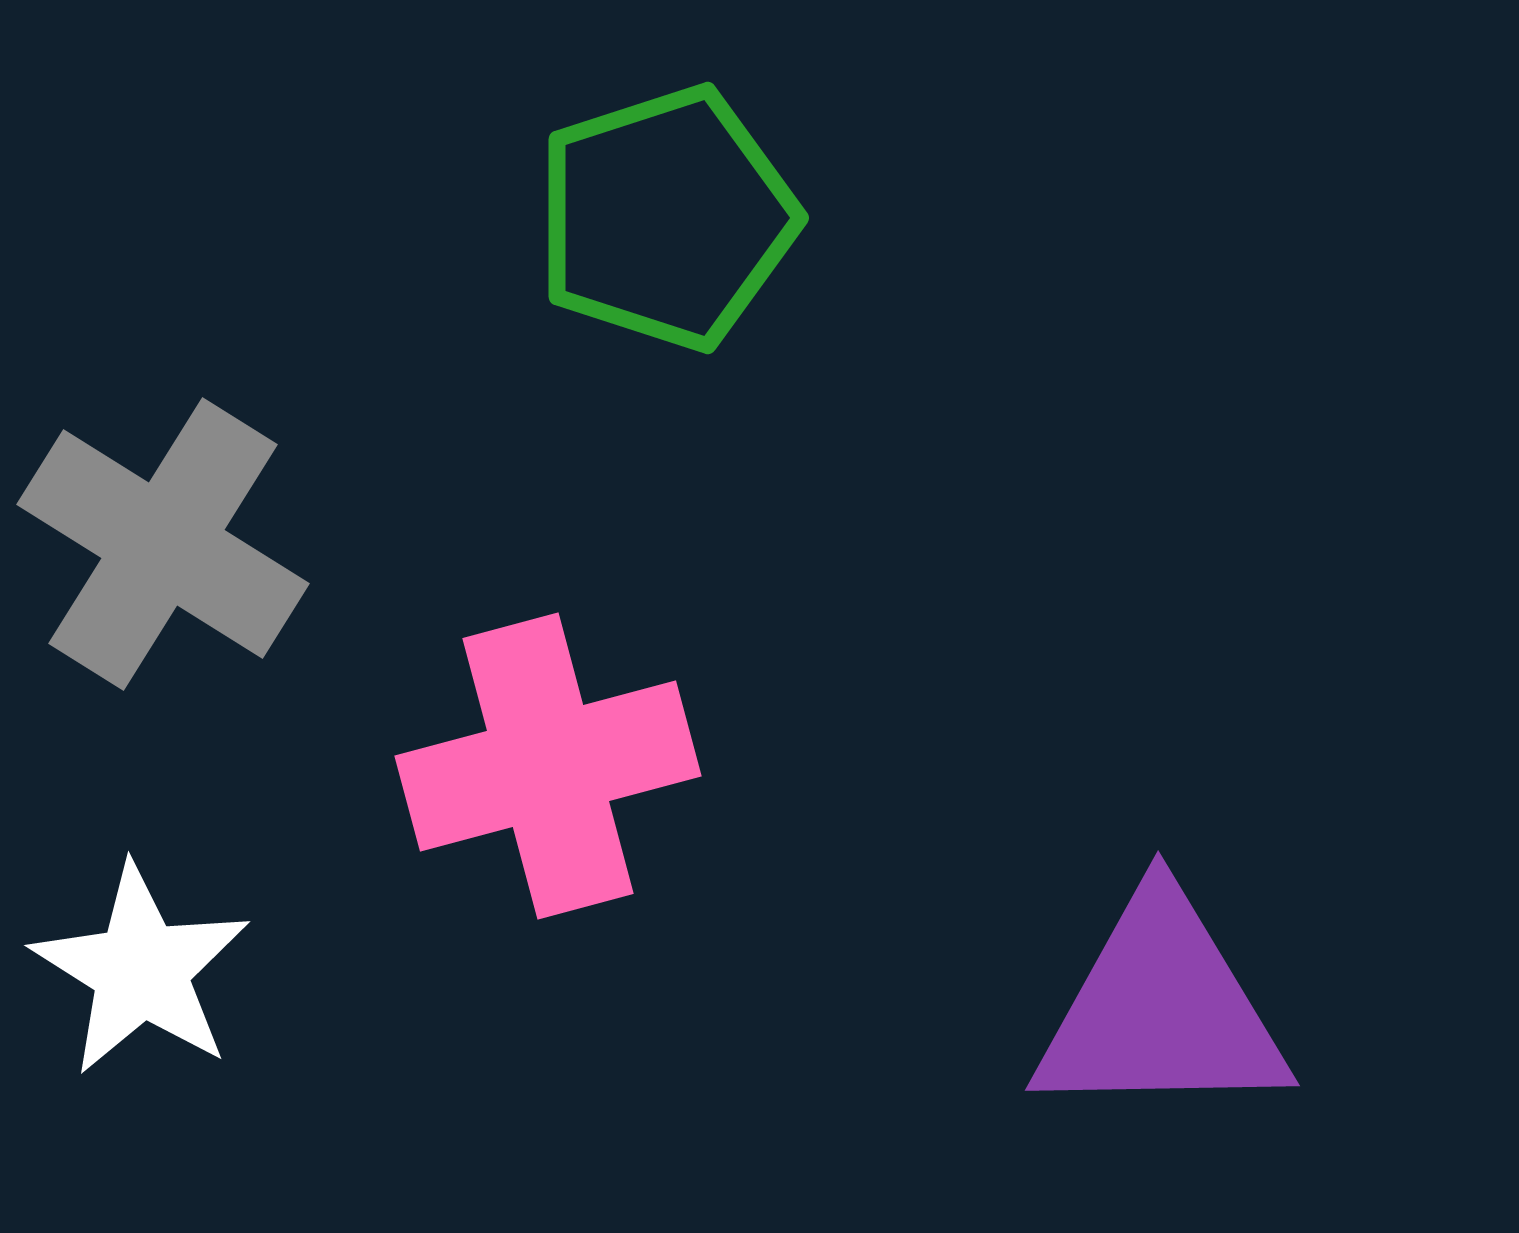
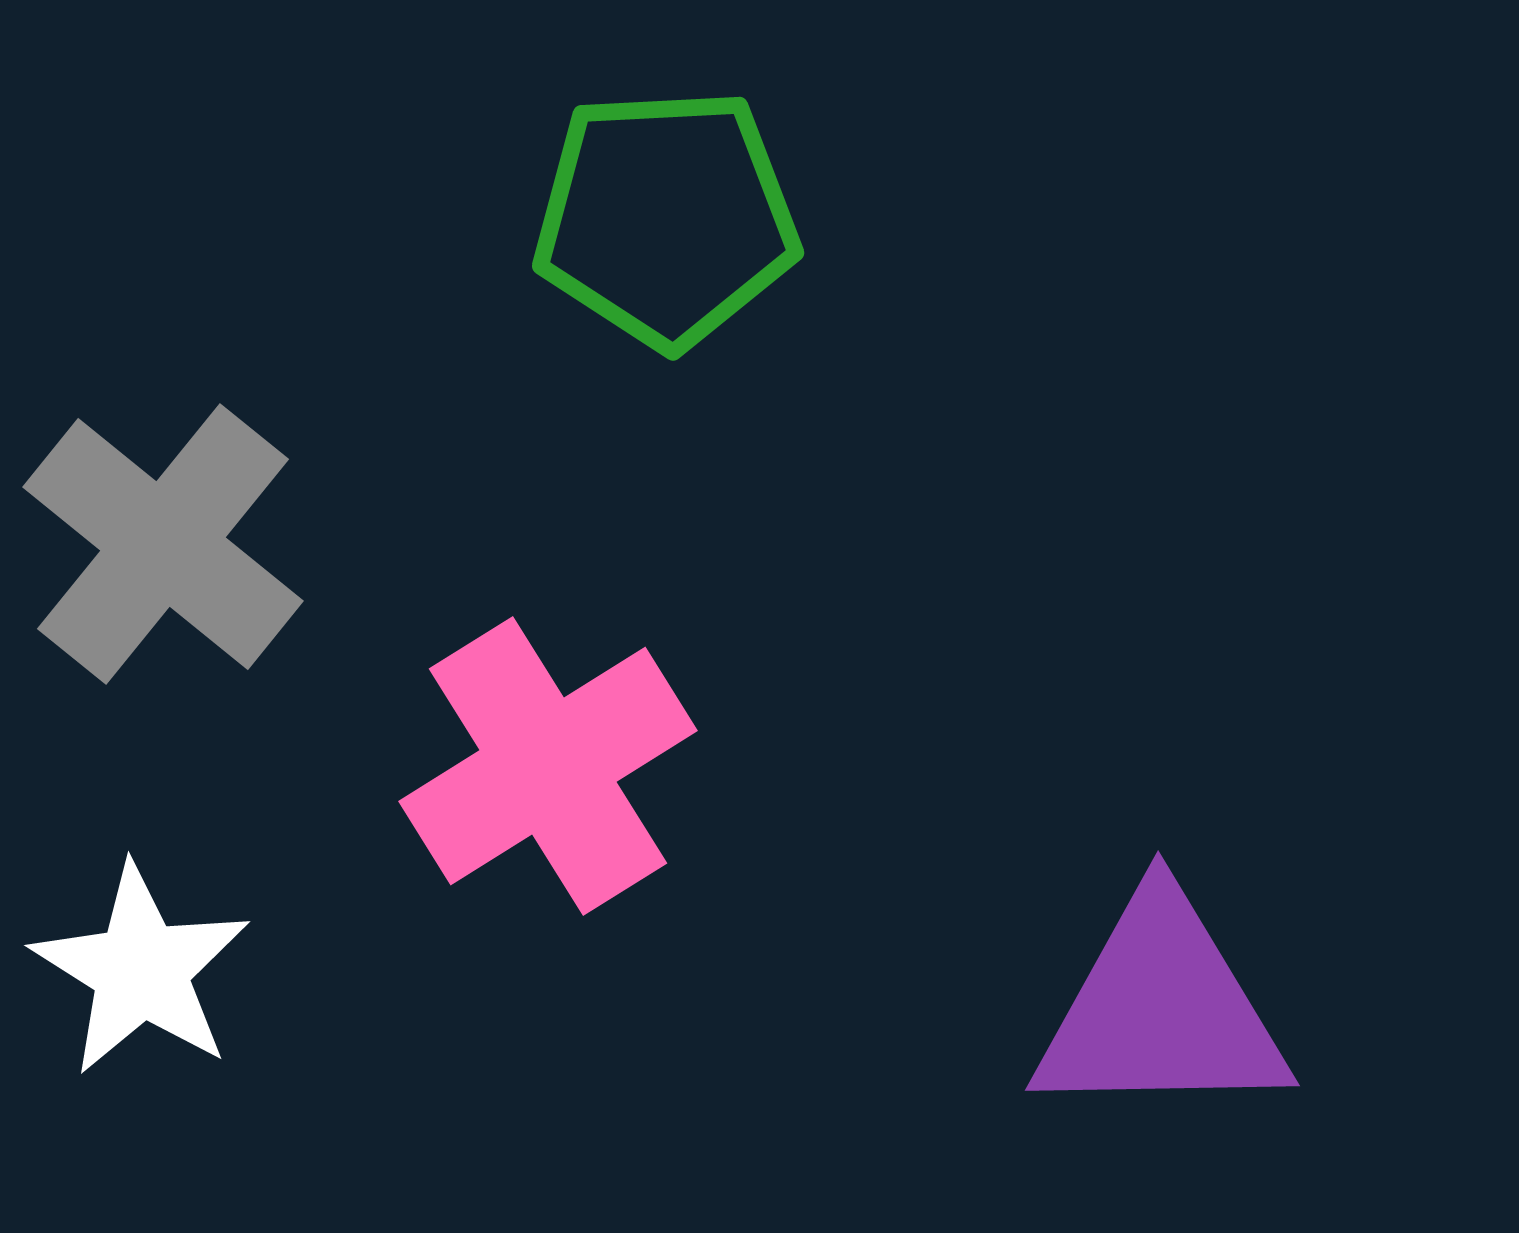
green pentagon: rotated 15 degrees clockwise
gray cross: rotated 7 degrees clockwise
pink cross: rotated 17 degrees counterclockwise
